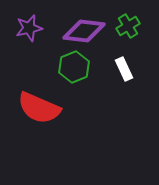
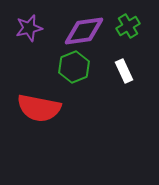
purple diamond: rotated 15 degrees counterclockwise
white rectangle: moved 2 px down
red semicircle: rotated 12 degrees counterclockwise
